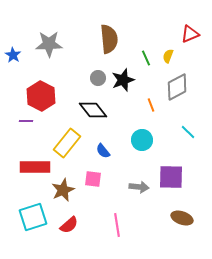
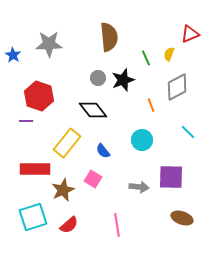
brown semicircle: moved 2 px up
yellow semicircle: moved 1 px right, 2 px up
red hexagon: moved 2 px left; rotated 8 degrees counterclockwise
red rectangle: moved 2 px down
pink square: rotated 24 degrees clockwise
